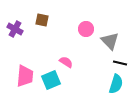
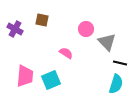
gray triangle: moved 3 px left, 1 px down
pink semicircle: moved 9 px up
